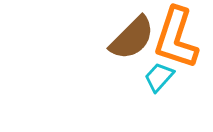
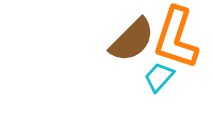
brown semicircle: moved 2 px down
